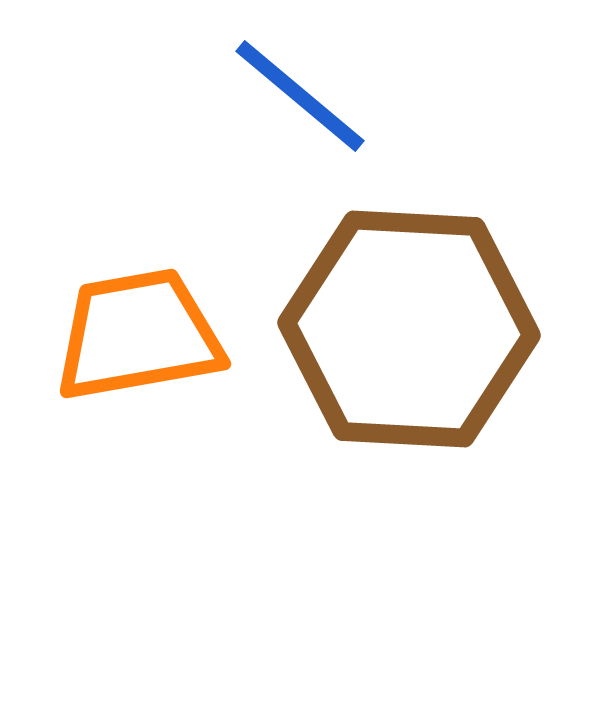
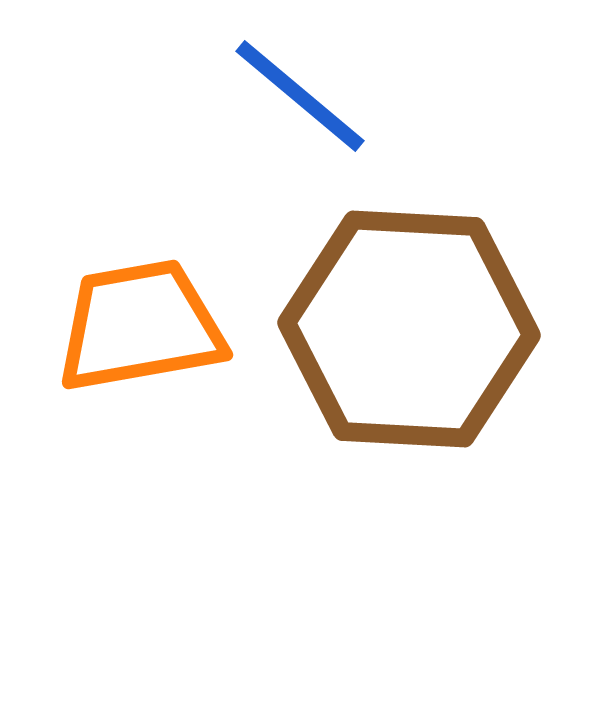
orange trapezoid: moved 2 px right, 9 px up
